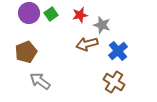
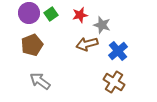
brown pentagon: moved 6 px right, 7 px up
